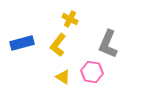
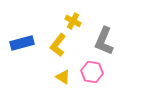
yellow cross: moved 3 px right, 2 px down
gray L-shape: moved 4 px left, 3 px up
